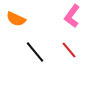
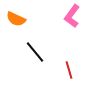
red line: moved 20 px down; rotated 24 degrees clockwise
